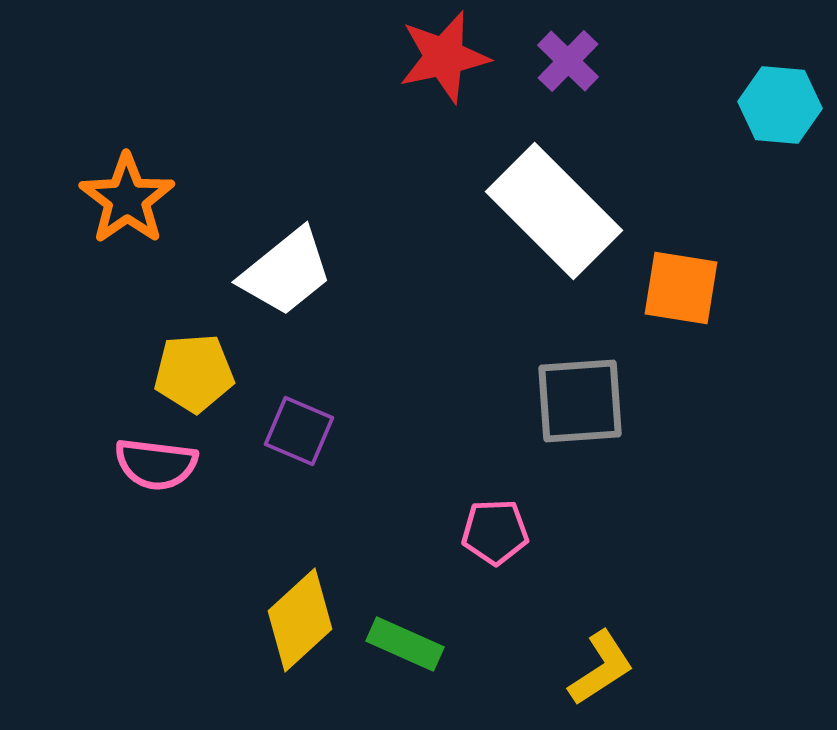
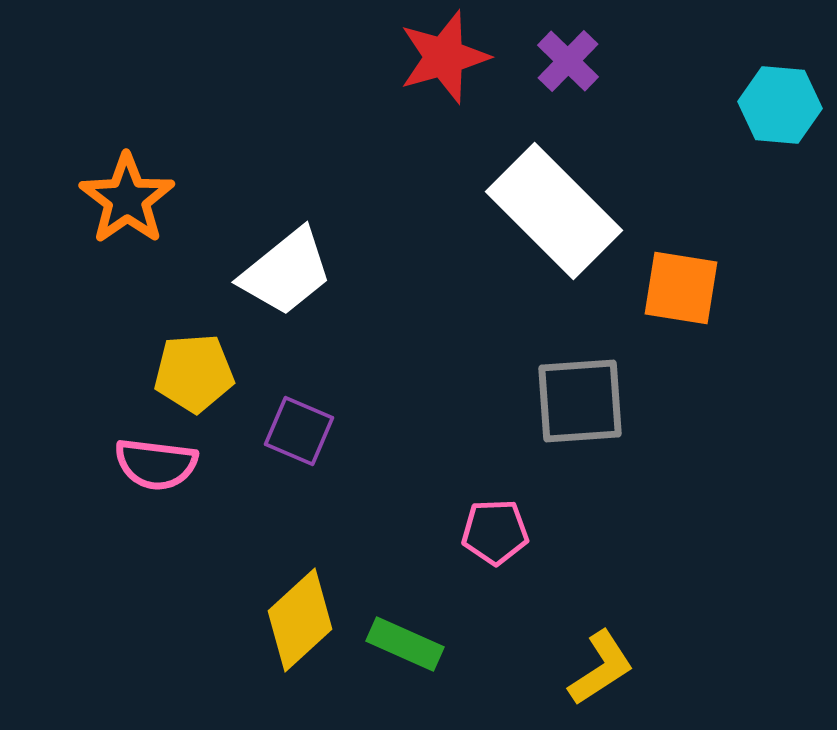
red star: rotated 4 degrees counterclockwise
